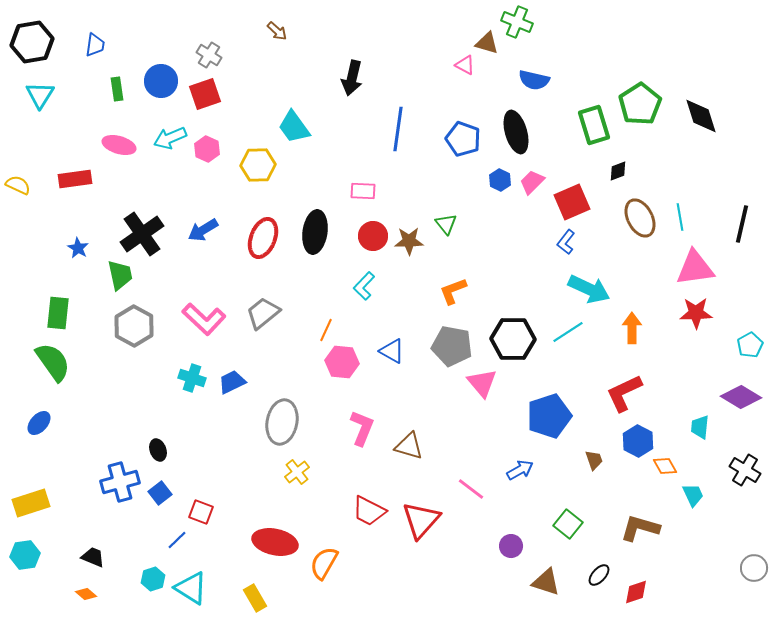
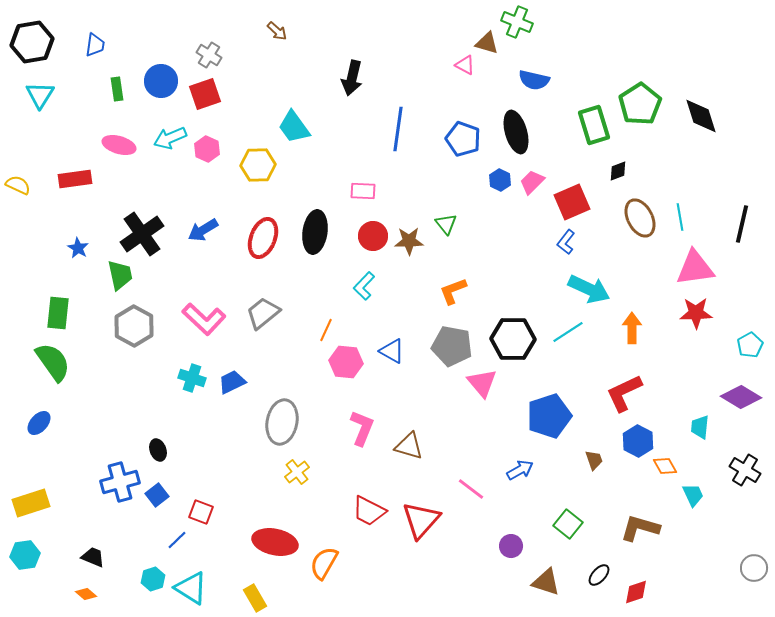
pink hexagon at (342, 362): moved 4 px right
blue square at (160, 493): moved 3 px left, 2 px down
